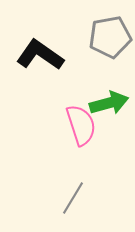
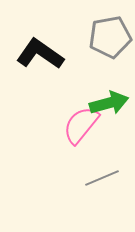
black L-shape: moved 1 px up
pink semicircle: rotated 123 degrees counterclockwise
gray line: moved 29 px right, 20 px up; rotated 36 degrees clockwise
